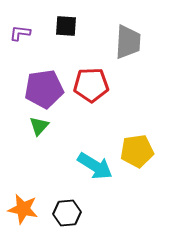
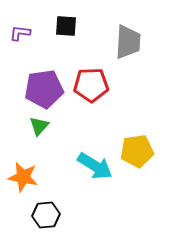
orange star: moved 32 px up
black hexagon: moved 21 px left, 2 px down
